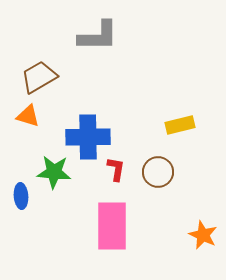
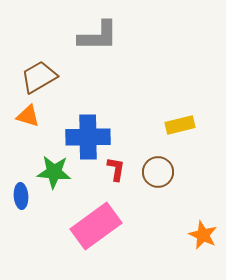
pink rectangle: moved 16 px left; rotated 54 degrees clockwise
